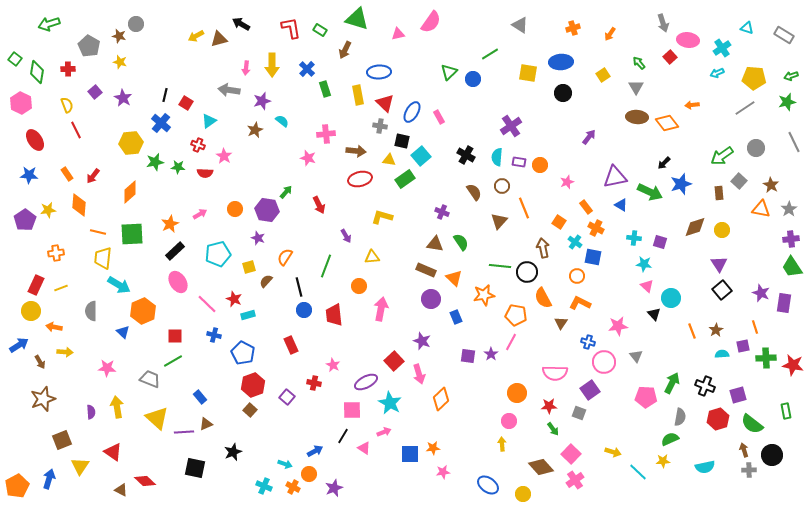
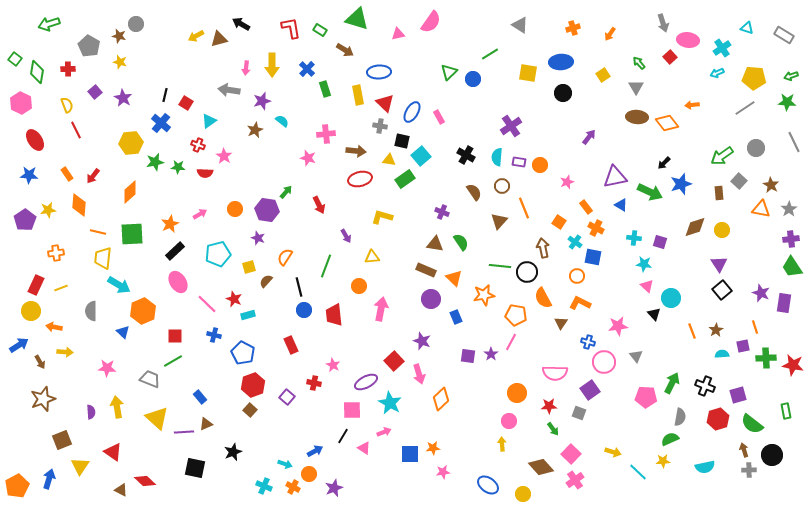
brown arrow at (345, 50): rotated 84 degrees counterclockwise
green star at (787, 102): rotated 18 degrees clockwise
